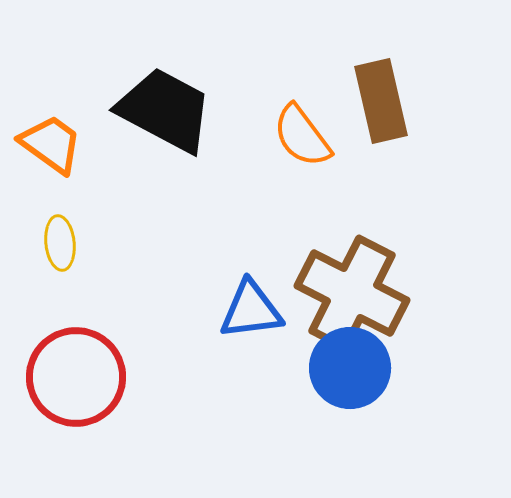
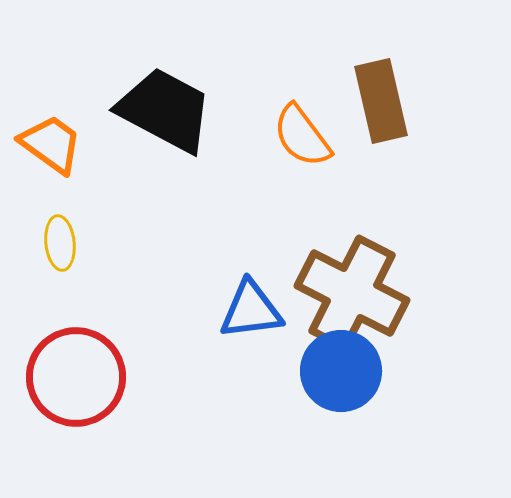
blue circle: moved 9 px left, 3 px down
